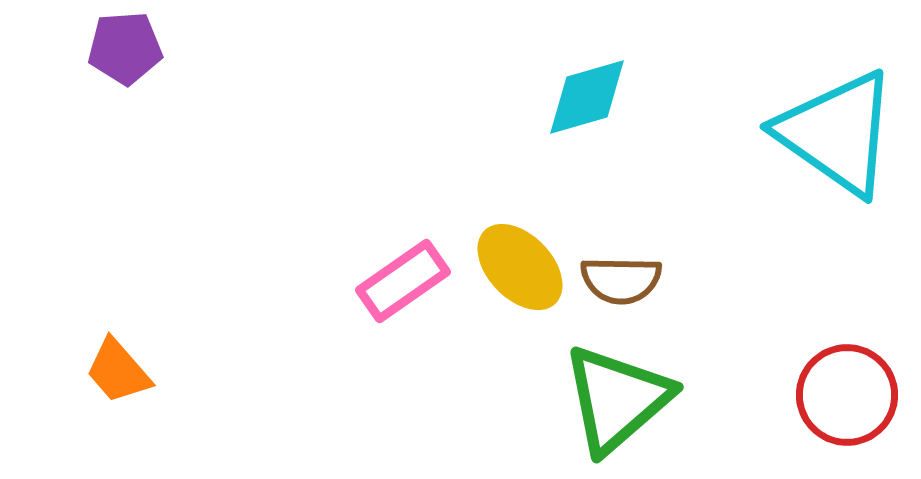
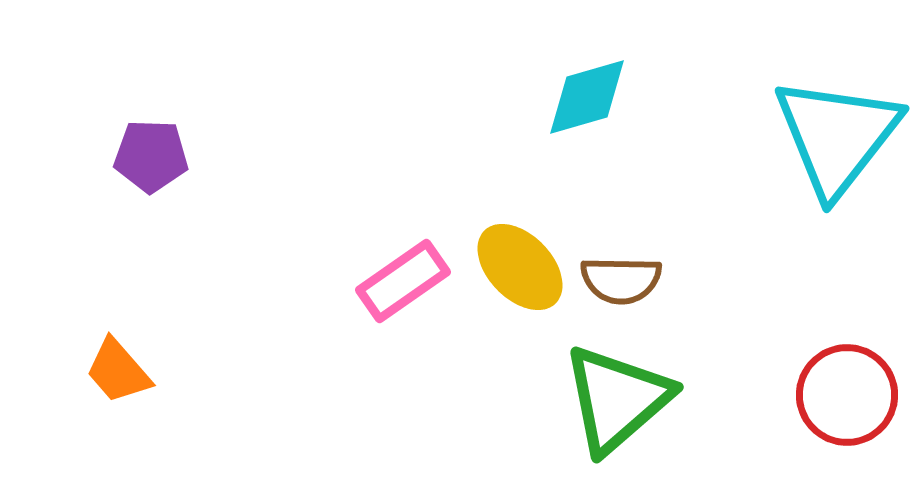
purple pentagon: moved 26 px right, 108 px down; rotated 6 degrees clockwise
cyan triangle: moved 3 px down; rotated 33 degrees clockwise
